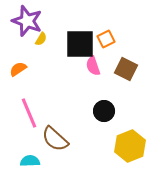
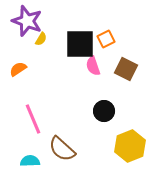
pink line: moved 4 px right, 6 px down
brown semicircle: moved 7 px right, 10 px down
